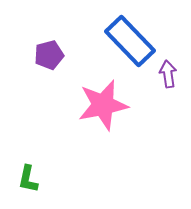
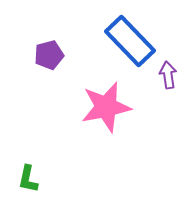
purple arrow: moved 1 px down
pink star: moved 3 px right, 2 px down
